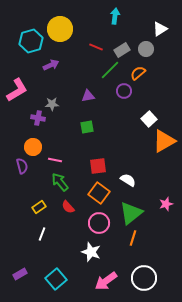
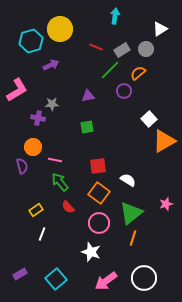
yellow rectangle: moved 3 px left, 3 px down
